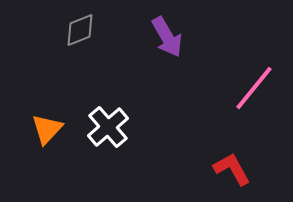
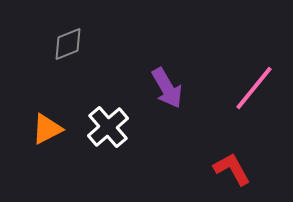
gray diamond: moved 12 px left, 14 px down
purple arrow: moved 51 px down
orange triangle: rotated 20 degrees clockwise
